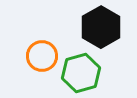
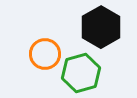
orange circle: moved 3 px right, 2 px up
